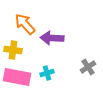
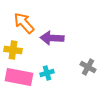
orange arrow: moved 1 px left, 1 px up
gray cross: rotated 28 degrees counterclockwise
pink rectangle: moved 2 px right
